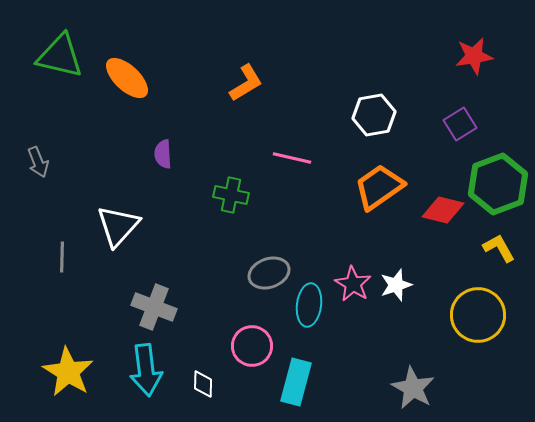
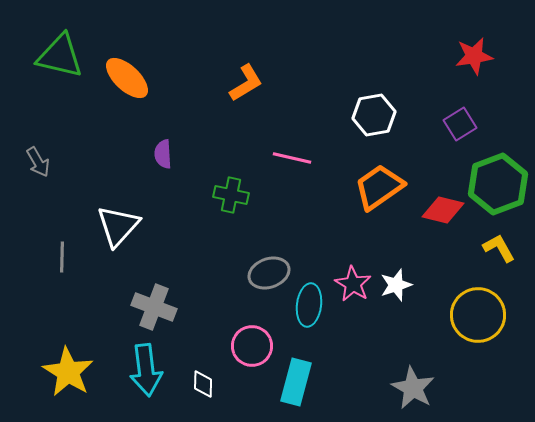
gray arrow: rotated 8 degrees counterclockwise
